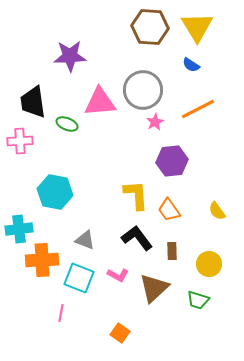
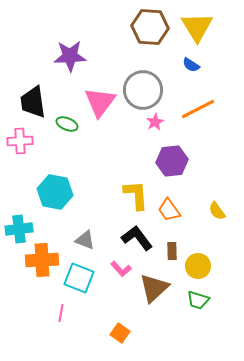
pink triangle: rotated 48 degrees counterclockwise
yellow circle: moved 11 px left, 2 px down
pink L-shape: moved 3 px right, 6 px up; rotated 20 degrees clockwise
